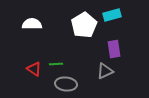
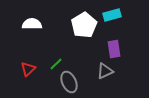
green line: rotated 40 degrees counterclockwise
red triangle: moved 6 px left; rotated 42 degrees clockwise
gray ellipse: moved 3 px right, 2 px up; rotated 60 degrees clockwise
